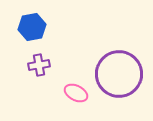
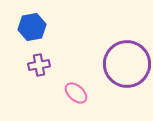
purple circle: moved 8 px right, 10 px up
pink ellipse: rotated 15 degrees clockwise
